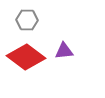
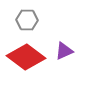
purple triangle: rotated 18 degrees counterclockwise
